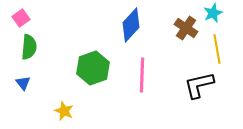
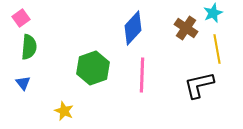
blue diamond: moved 2 px right, 3 px down
